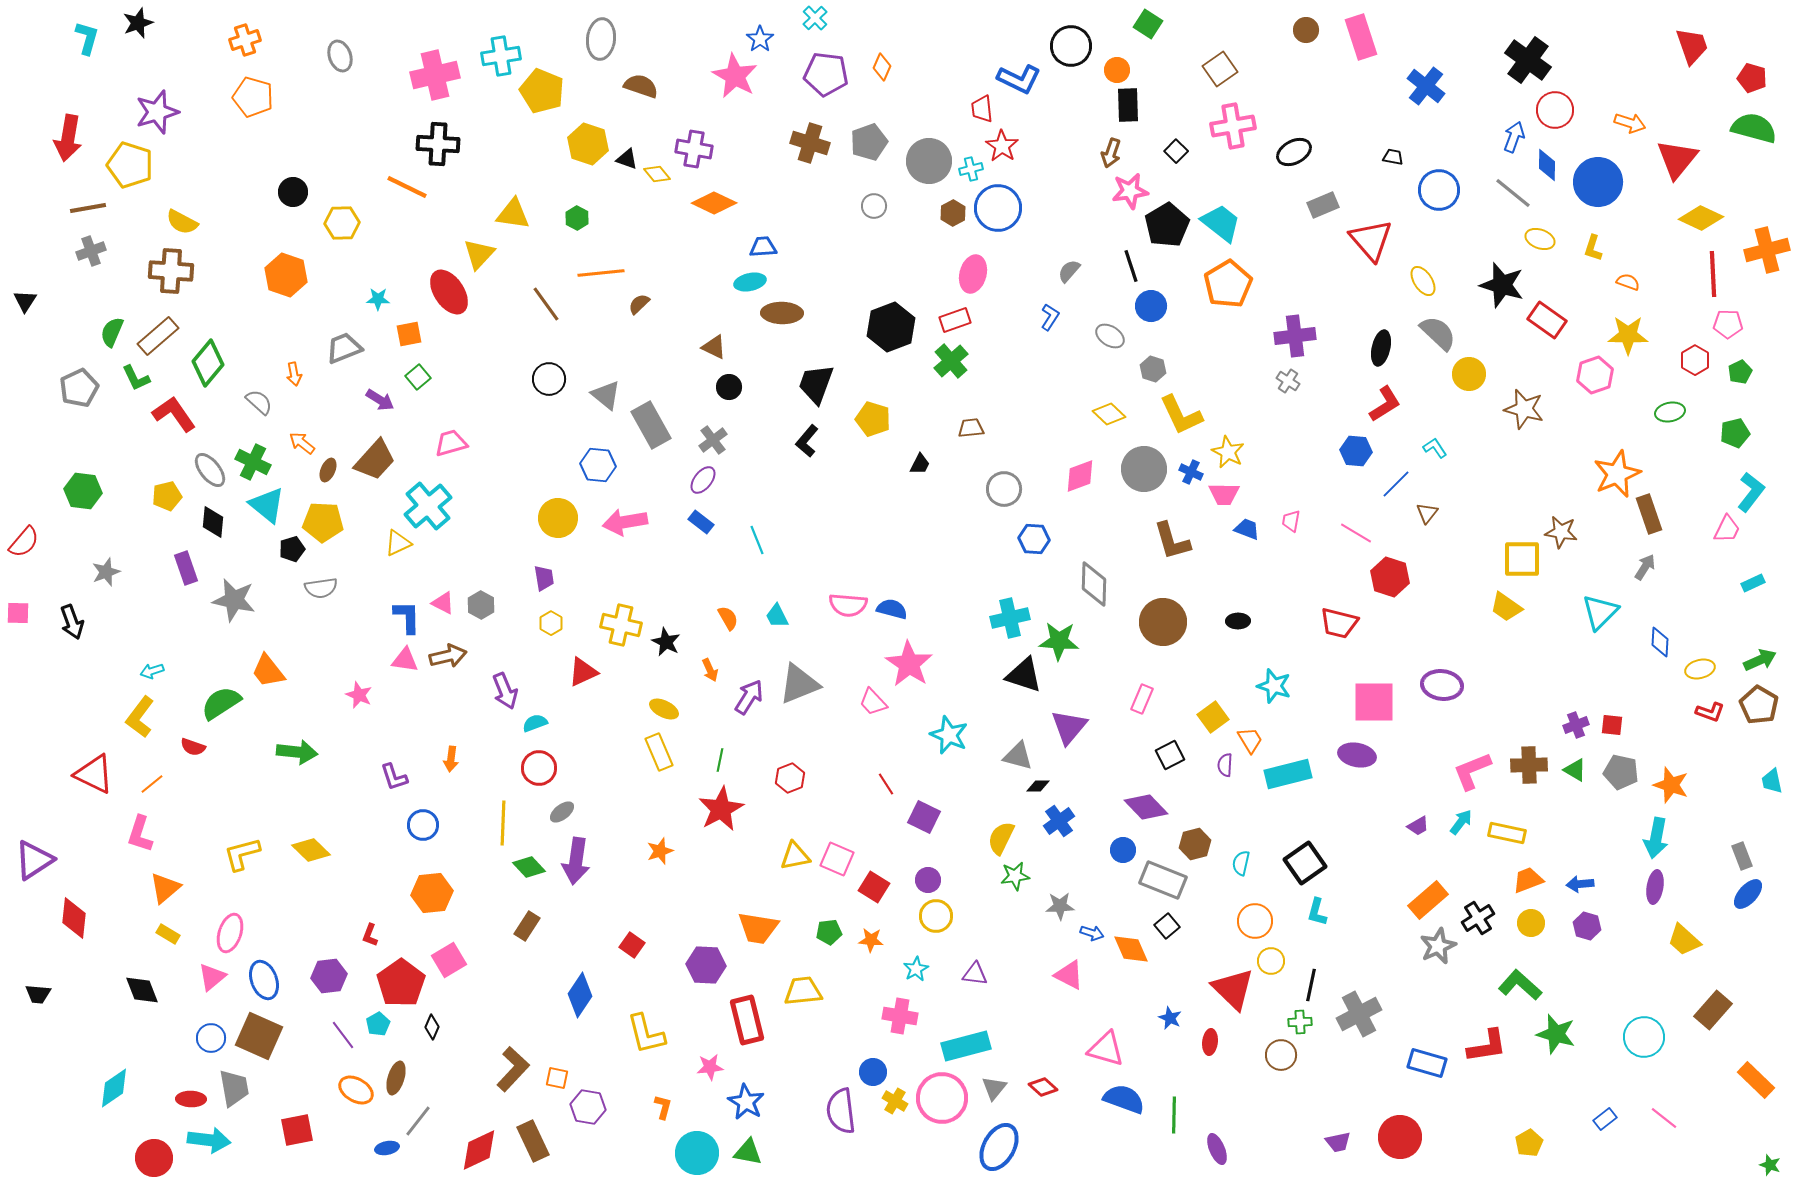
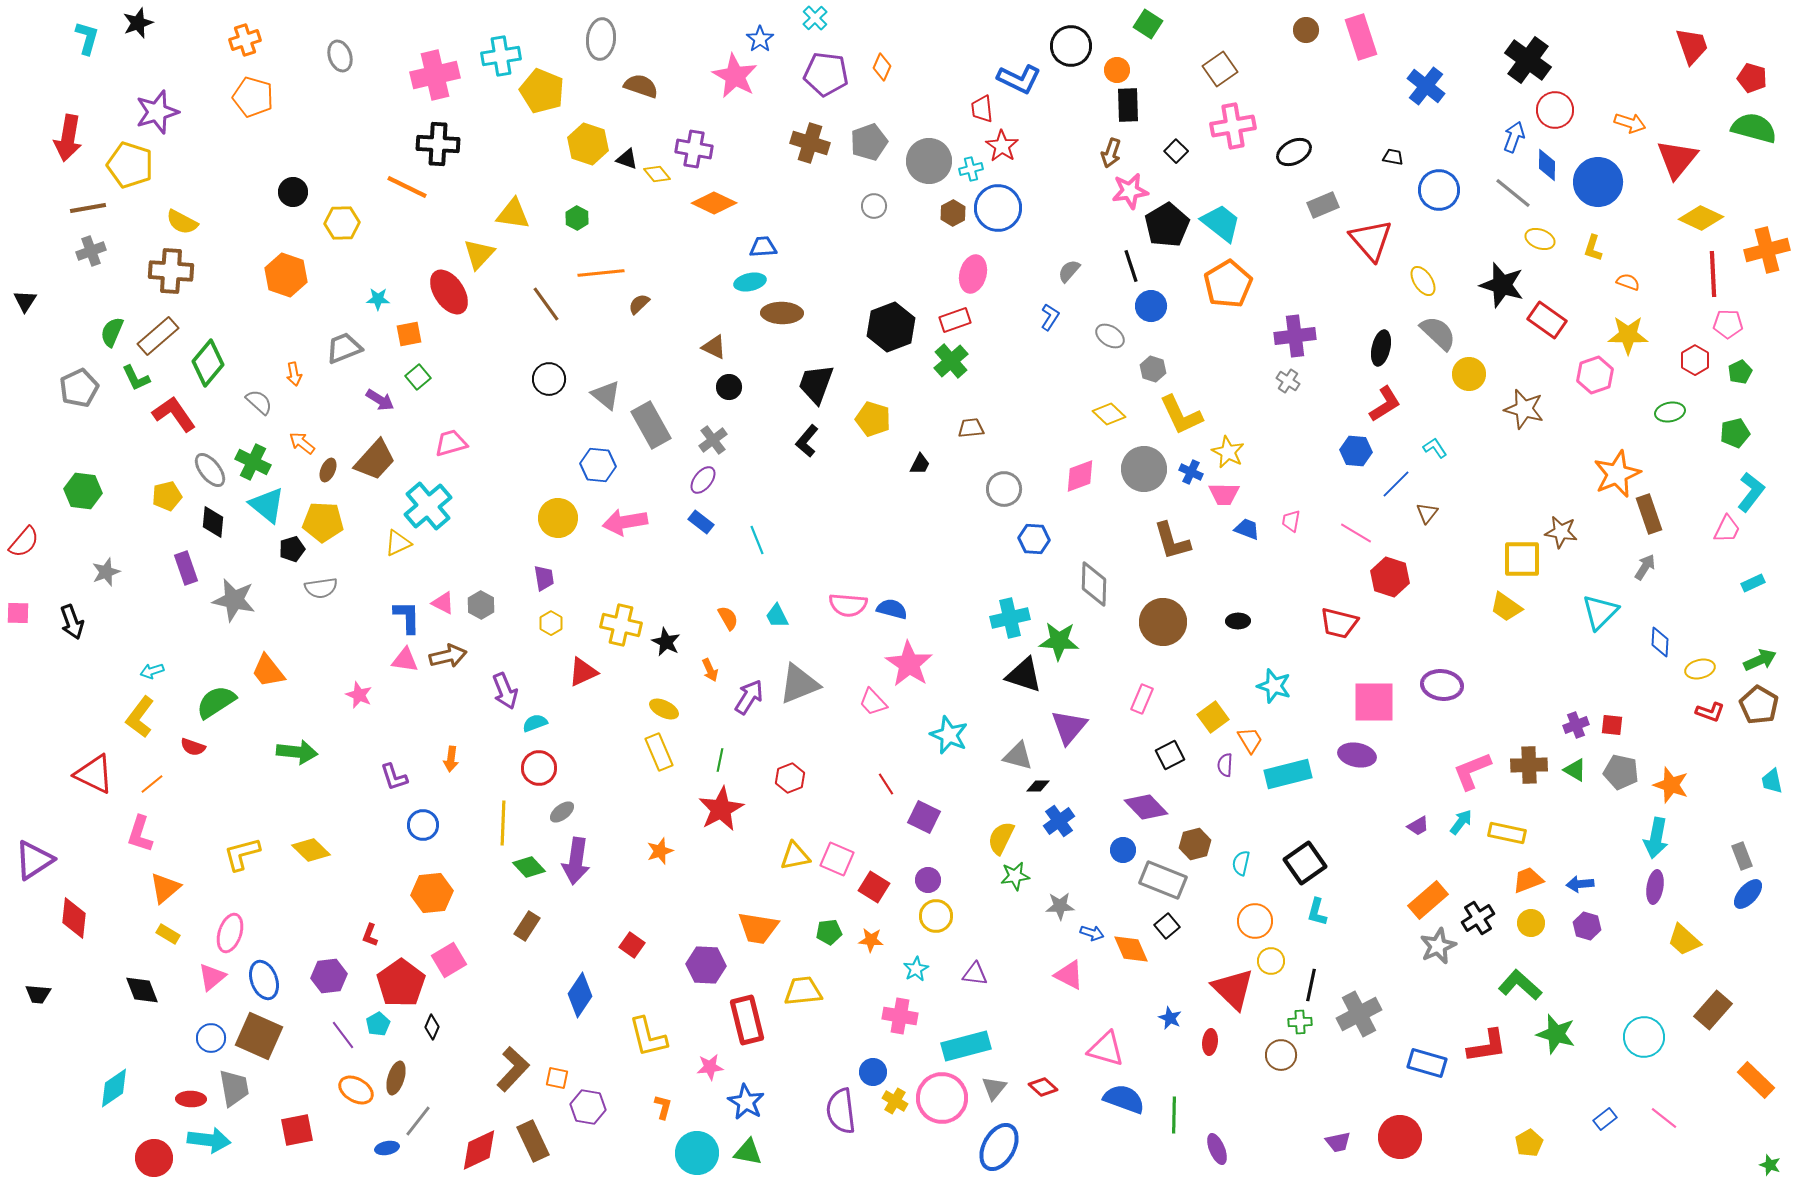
green semicircle at (221, 703): moved 5 px left, 1 px up
yellow L-shape at (646, 1034): moved 2 px right, 3 px down
